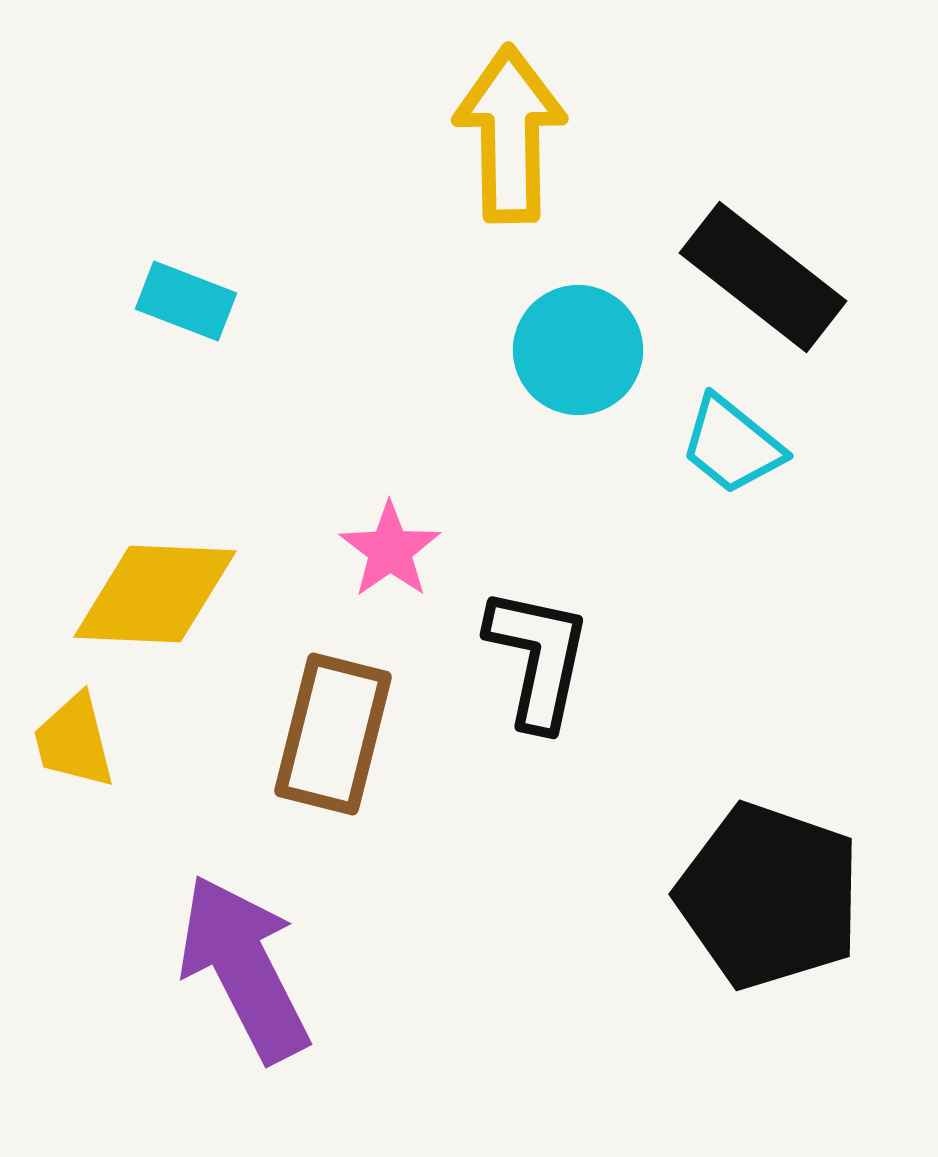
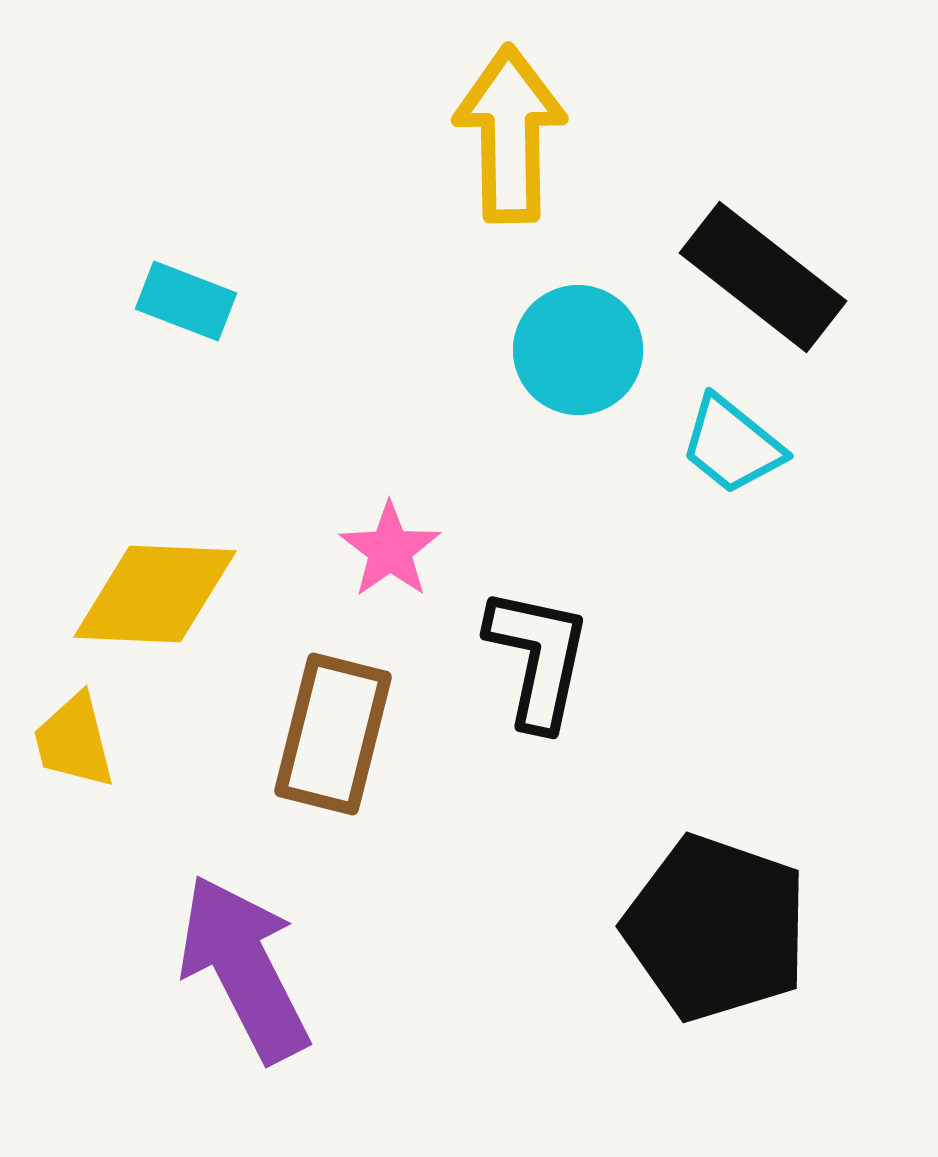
black pentagon: moved 53 px left, 32 px down
